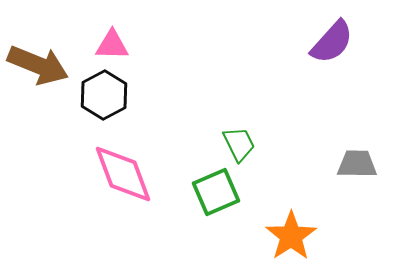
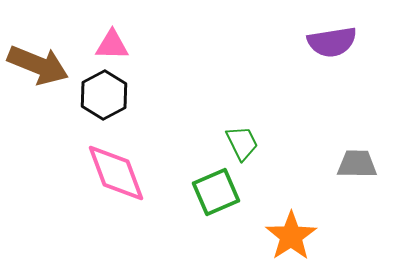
purple semicircle: rotated 39 degrees clockwise
green trapezoid: moved 3 px right, 1 px up
pink diamond: moved 7 px left, 1 px up
